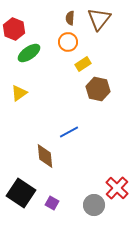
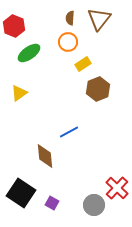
red hexagon: moved 3 px up
brown hexagon: rotated 25 degrees clockwise
